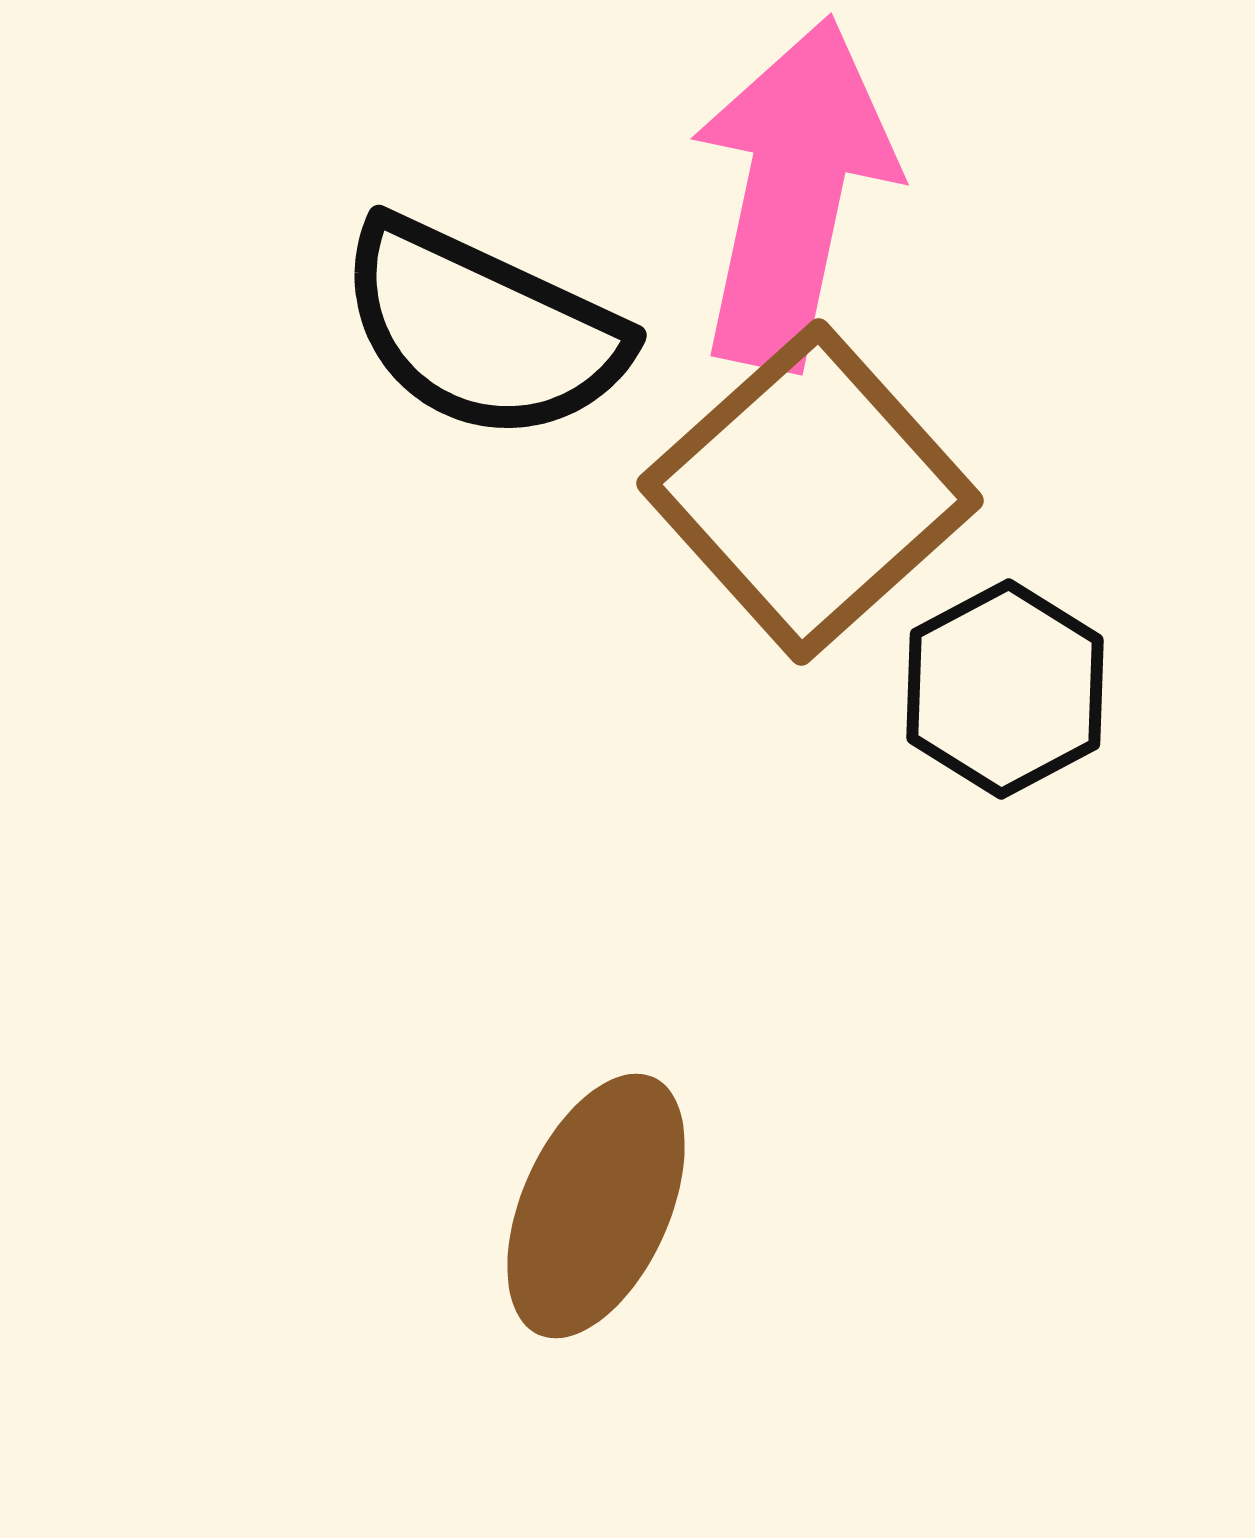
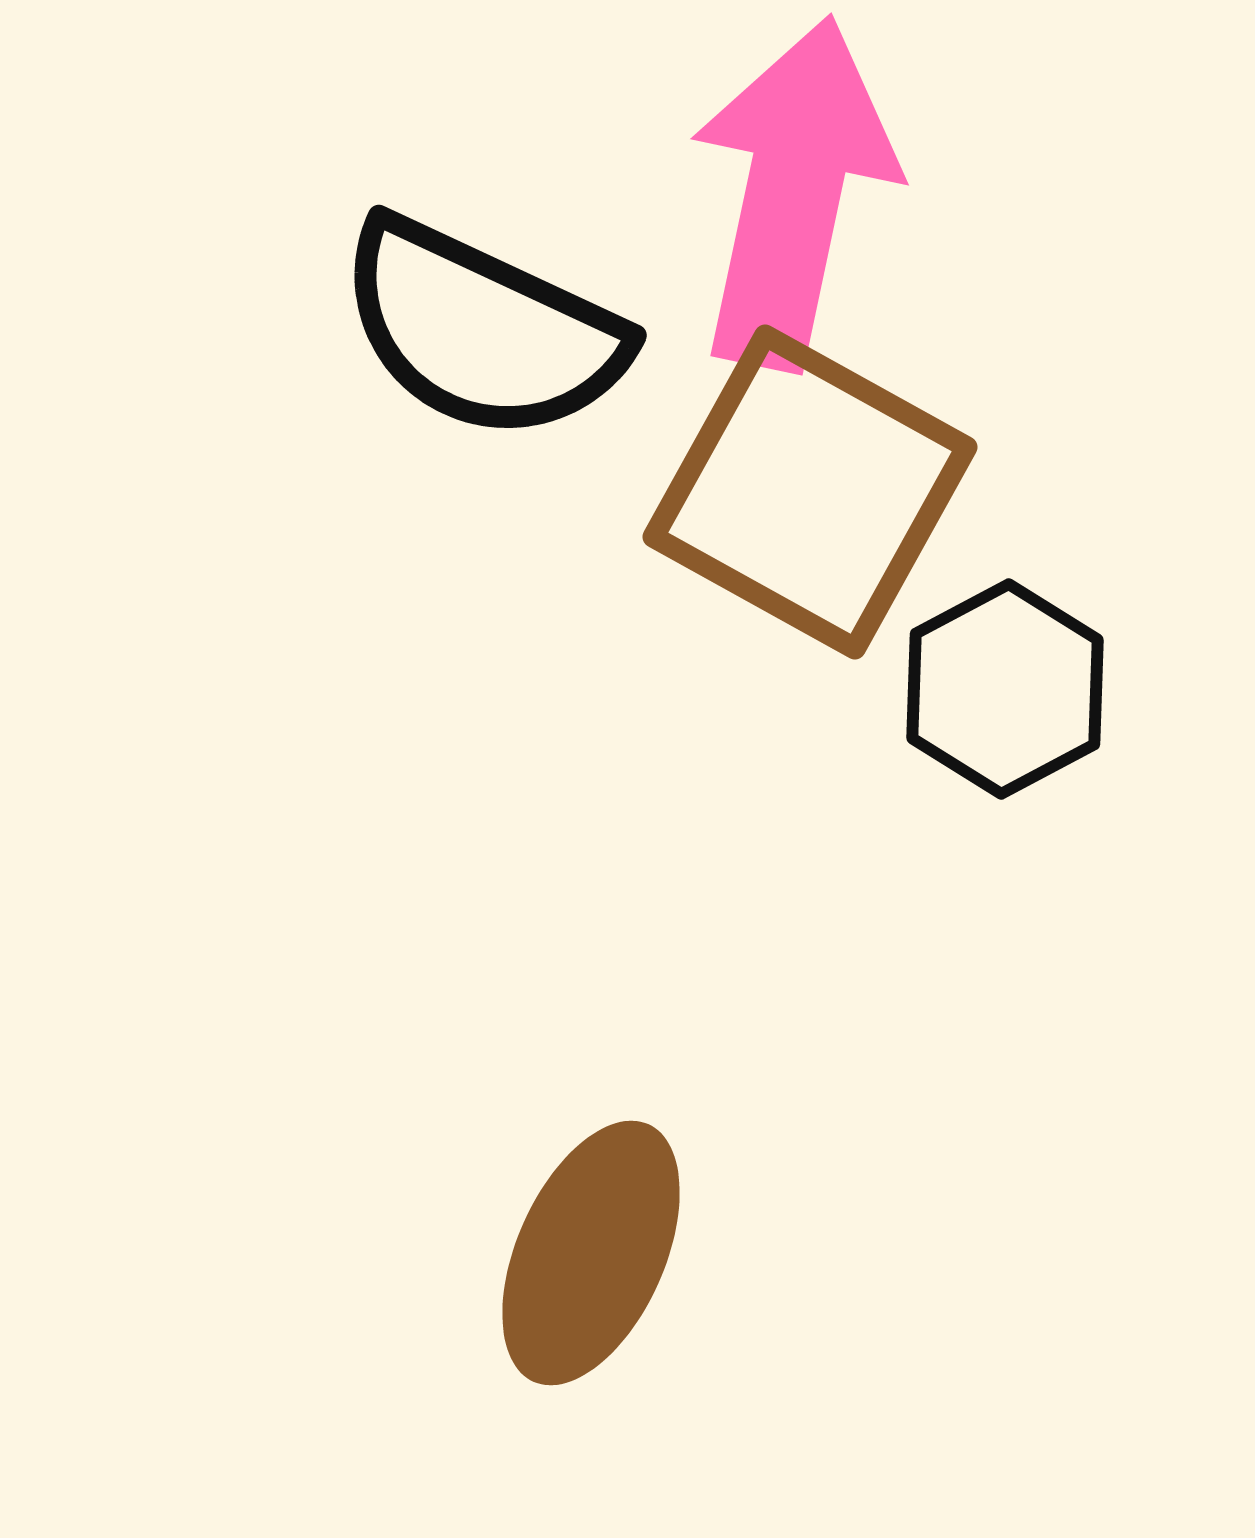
brown square: rotated 19 degrees counterclockwise
brown ellipse: moved 5 px left, 47 px down
